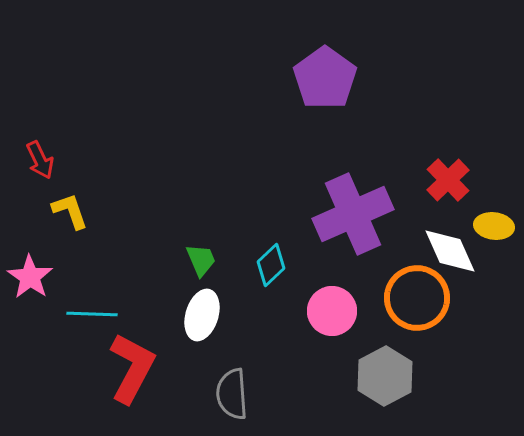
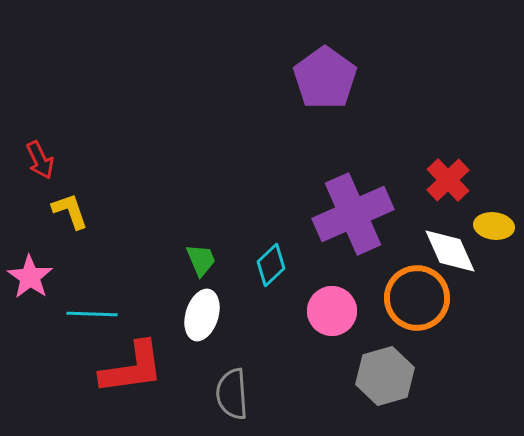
red L-shape: rotated 54 degrees clockwise
gray hexagon: rotated 12 degrees clockwise
